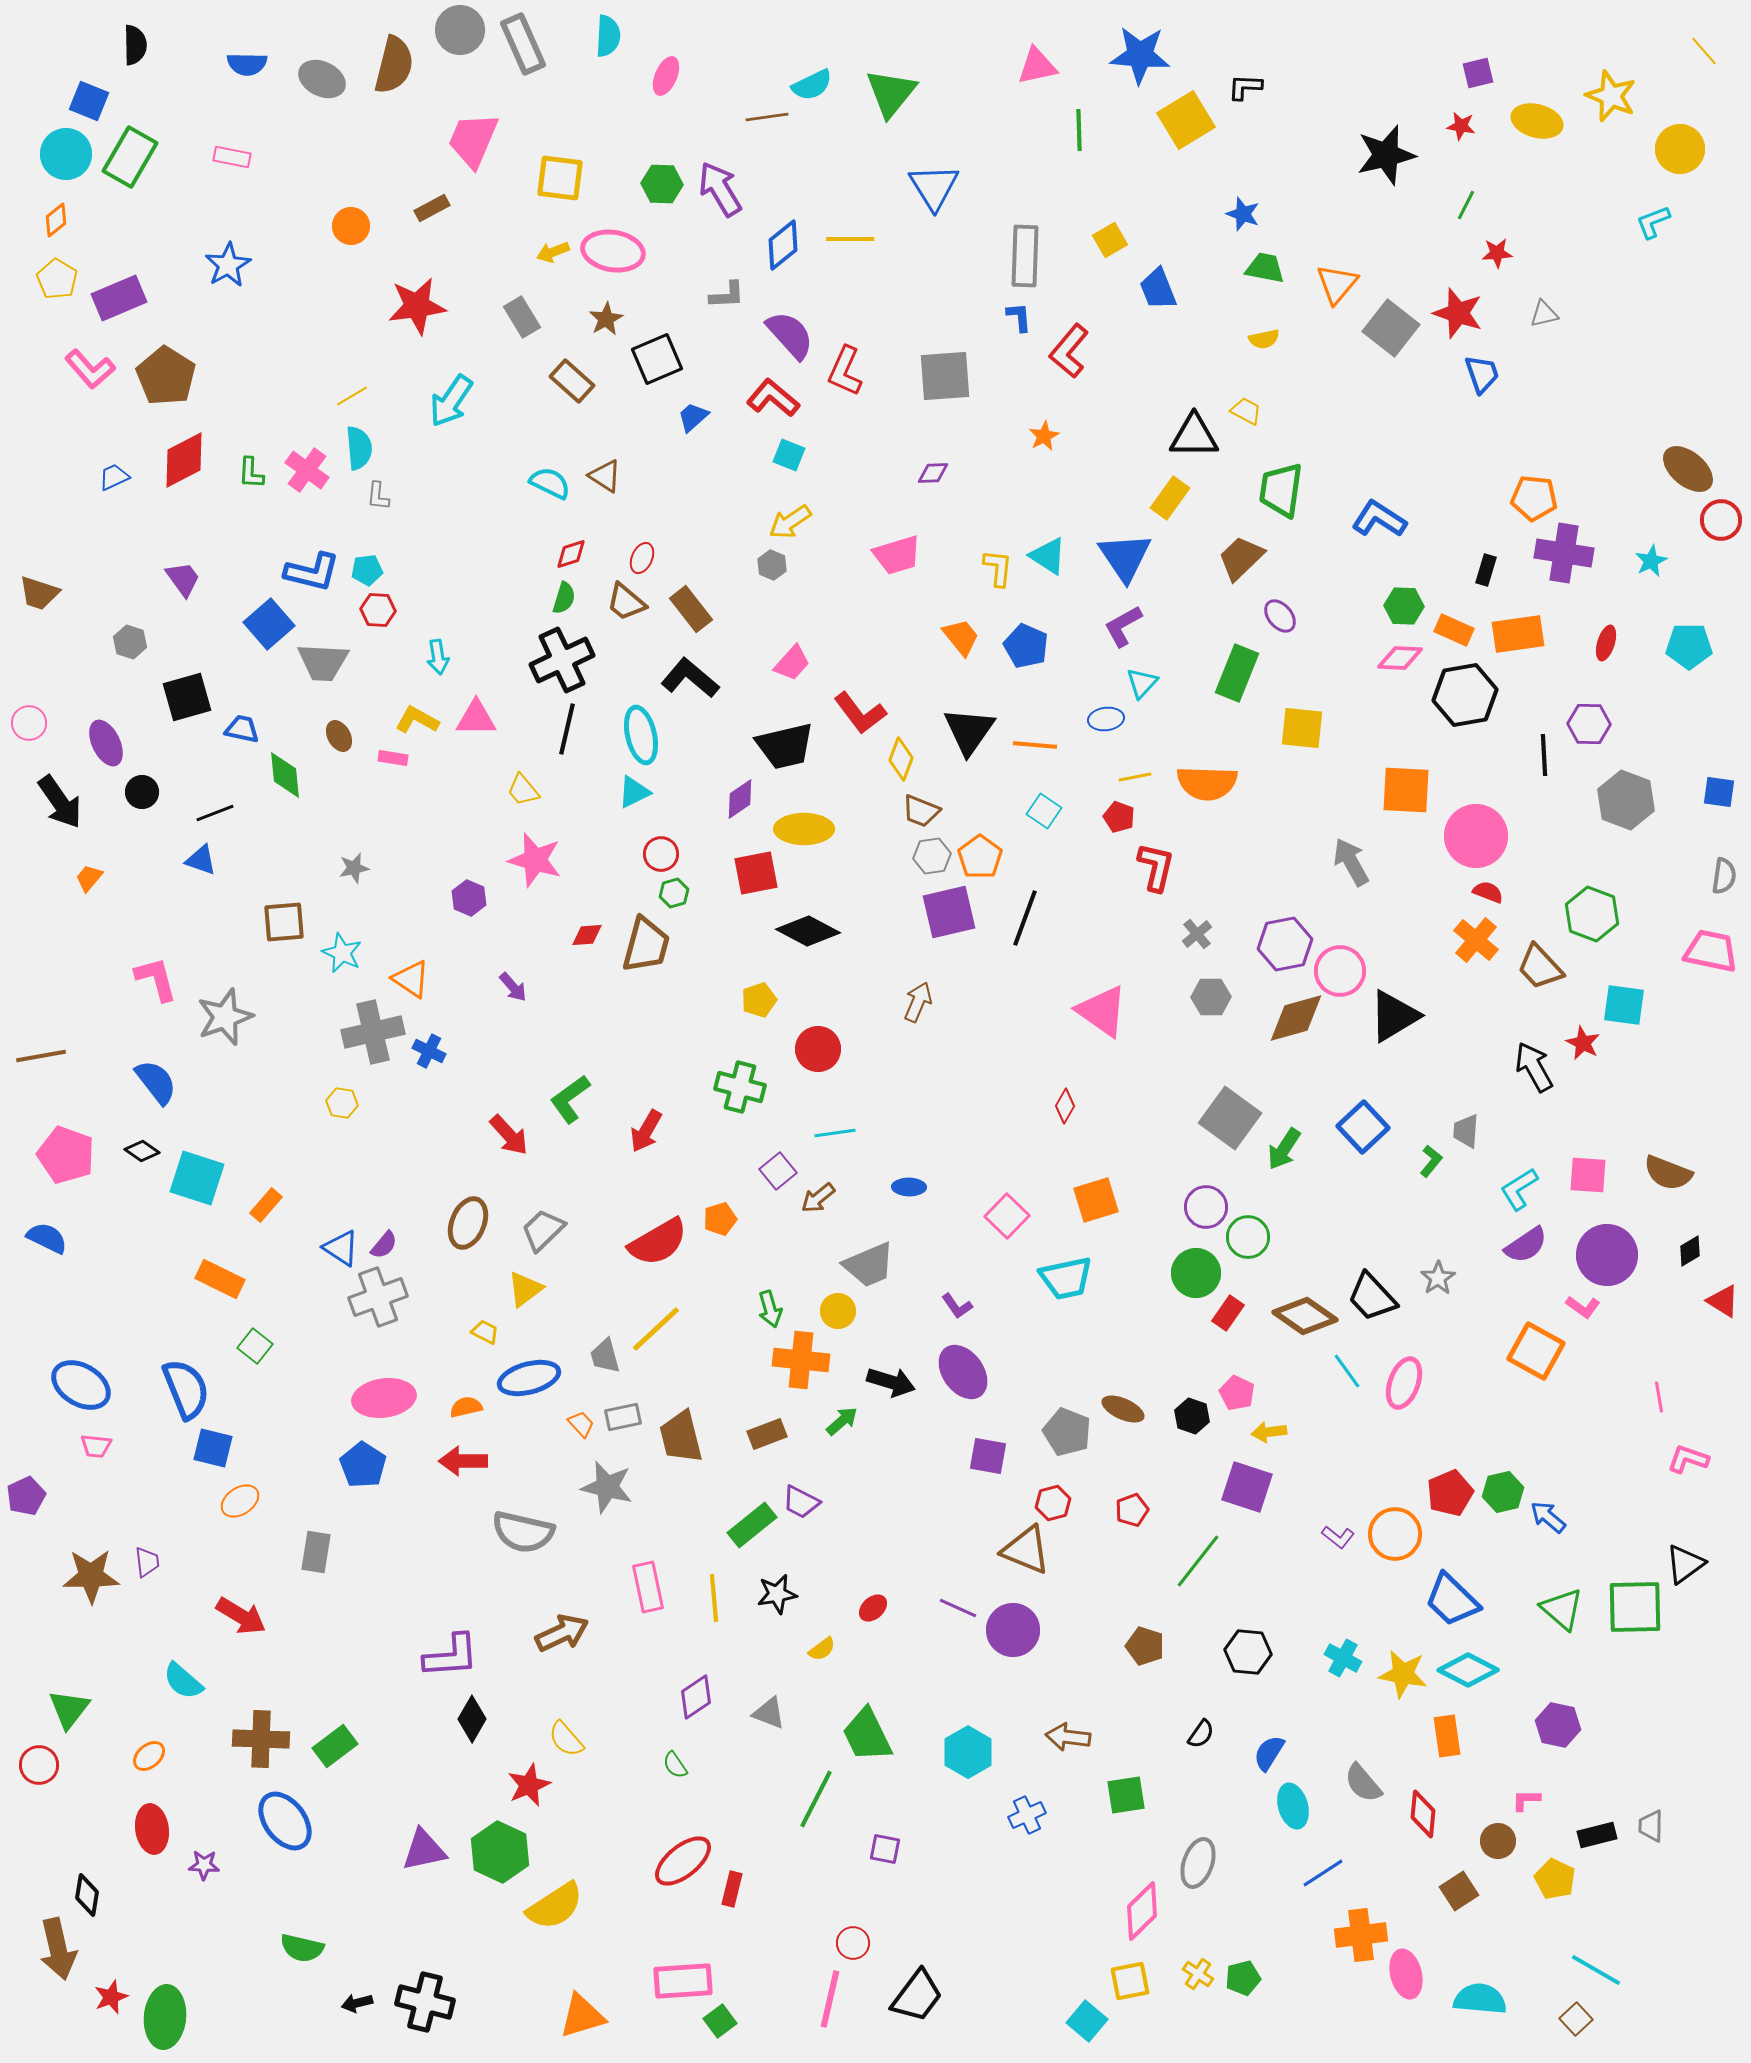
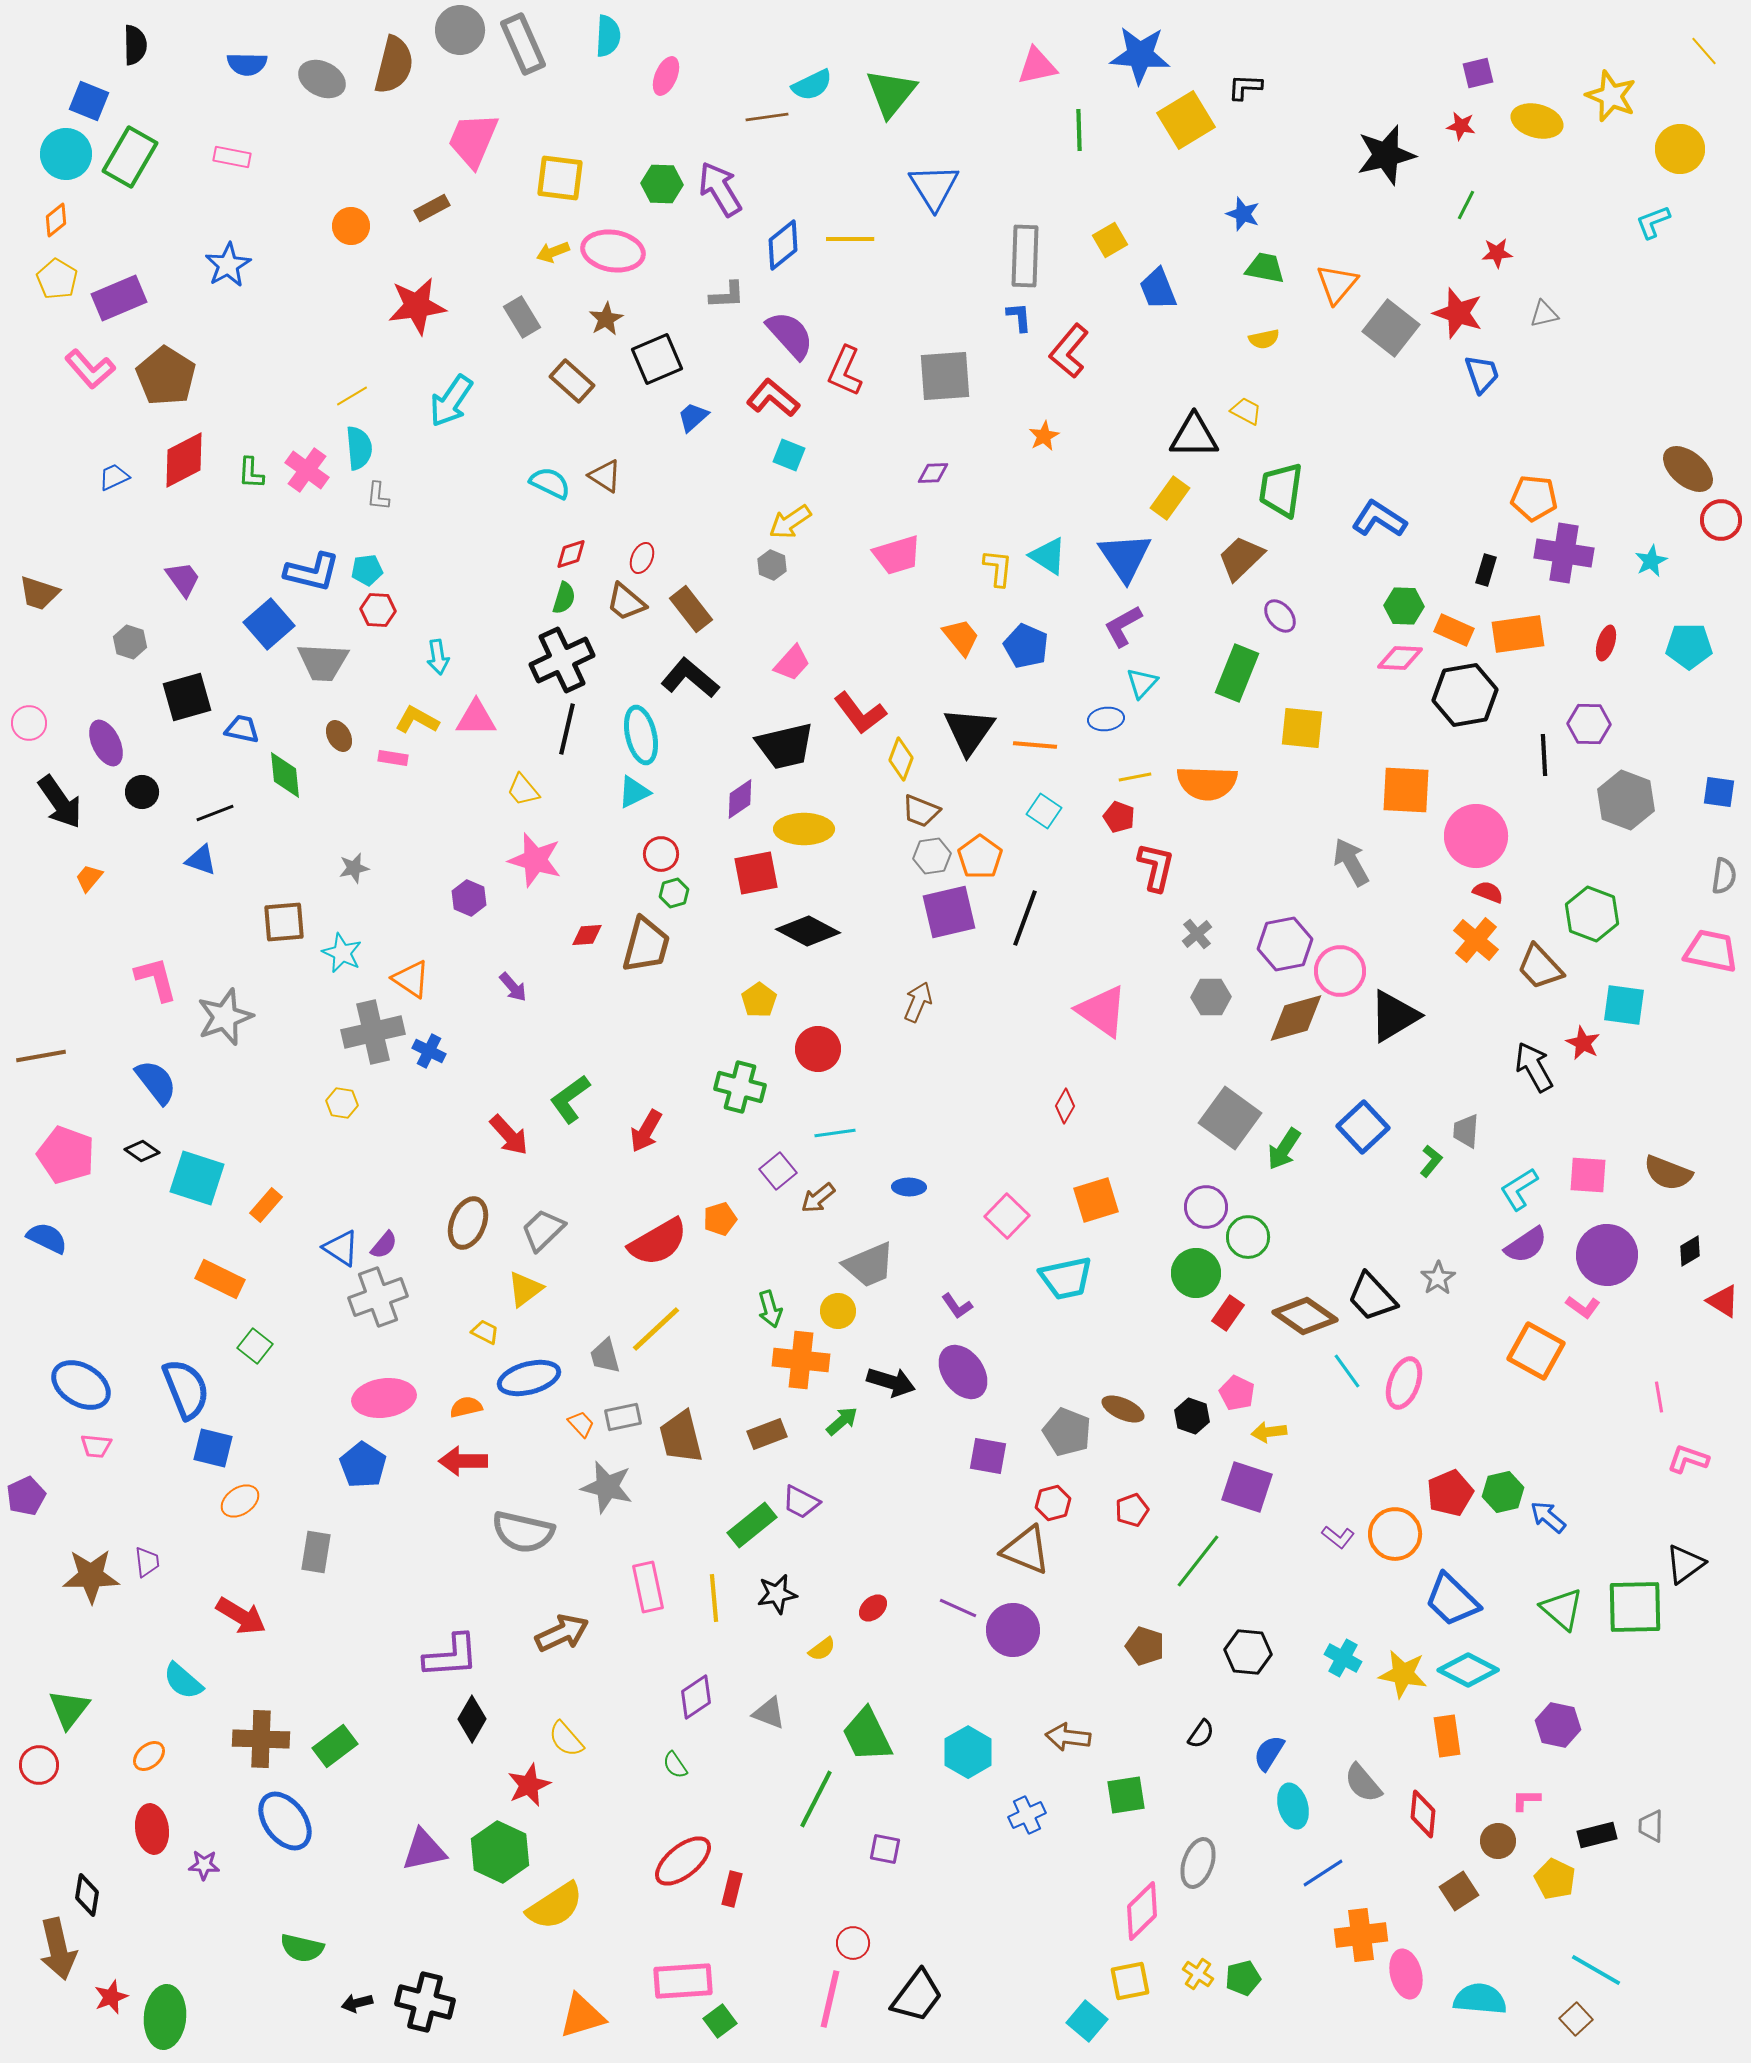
yellow pentagon at (759, 1000): rotated 16 degrees counterclockwise
